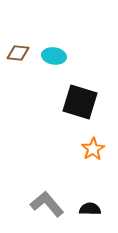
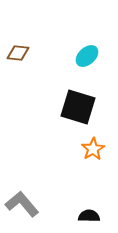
cyan ellipse: moved 33 px right; rotated 50 degrees counterclockwise
black square: moved 2 px left, 5 px down
gray L-shape: moved 25 px left
black semicircle: moved 1 px left, 7 px down
